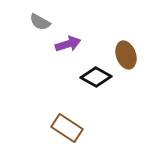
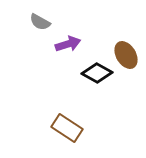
brown ellipse: rotated 12 degrees counterclockwise
black diamond: moved 1 px right, 4 px up
